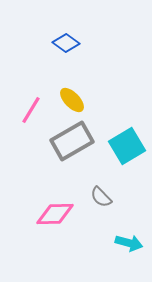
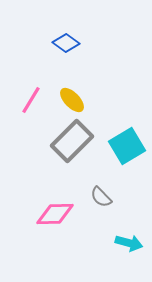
pink line: moved 10 px up
gray rectangle: rotated 15 degrees counterclockwise
